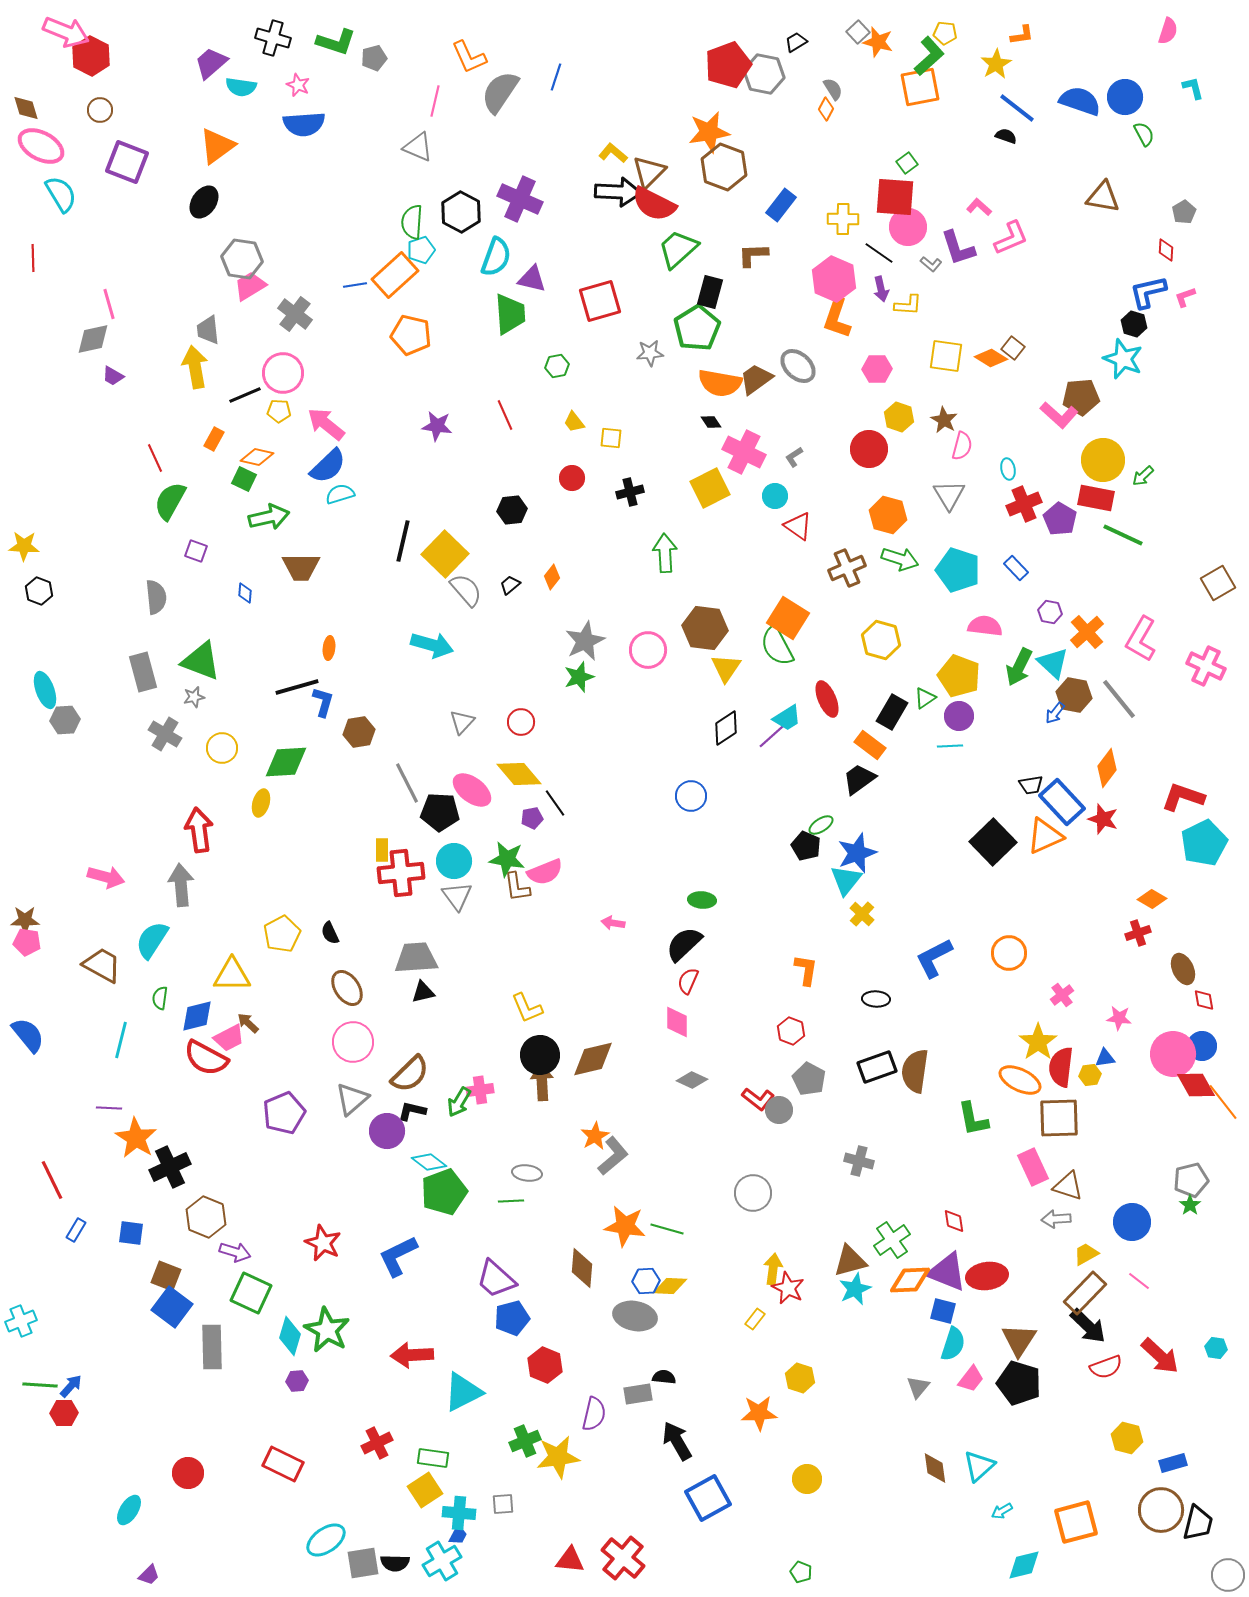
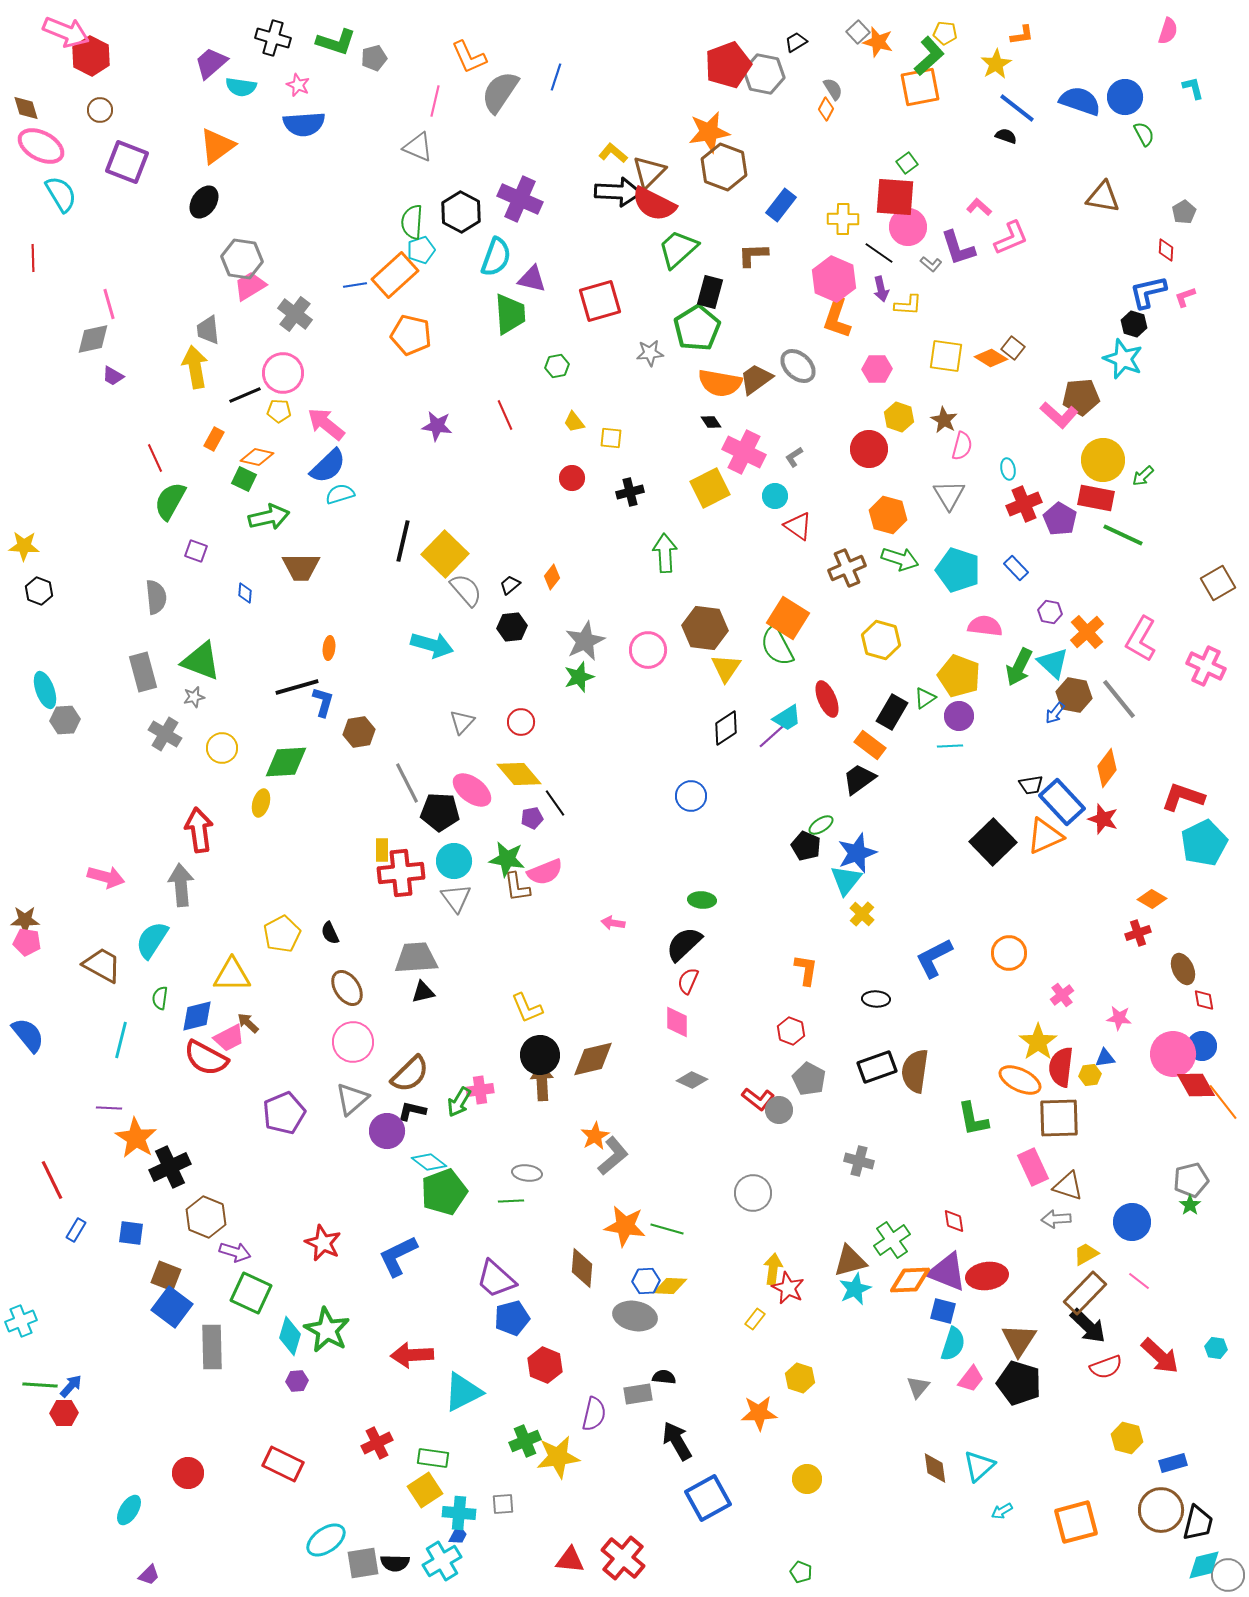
black hexagon at (512, 510): moved 117 px down
gray triangle at (457, 896): moved 1 px left, 2 px down
cyan diamond at (1024, 1565): moved 180 px right
